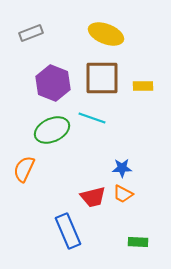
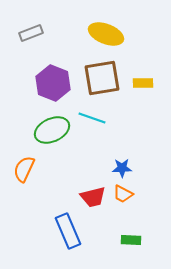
brown square: rotated 9 degrees counterclockwise
yellow rectangle: moved 3 px up
green rectangle: moved 7 px left, 2 px up
